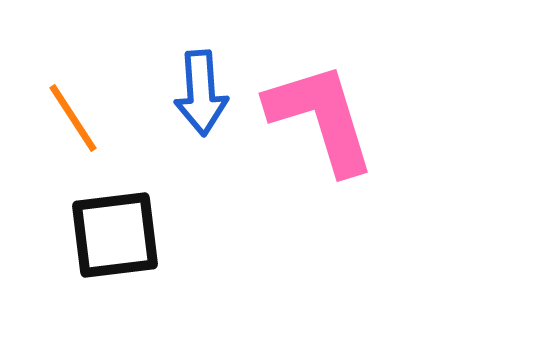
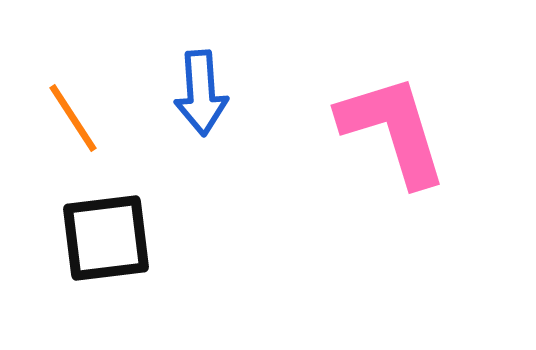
pink L-shape: moved 72 px right, 12 px down
black square: moved 9 px left, 3 px down
